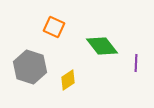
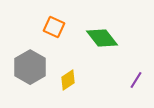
green diamond: moved 8 px up
purple line: moved 17 px down; rotated 30 degrees clockwise
gray hexagon: rotated 12 degrees clockwise
